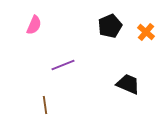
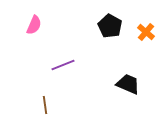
black pentagon: rotated 20 degrees counterclockwise
